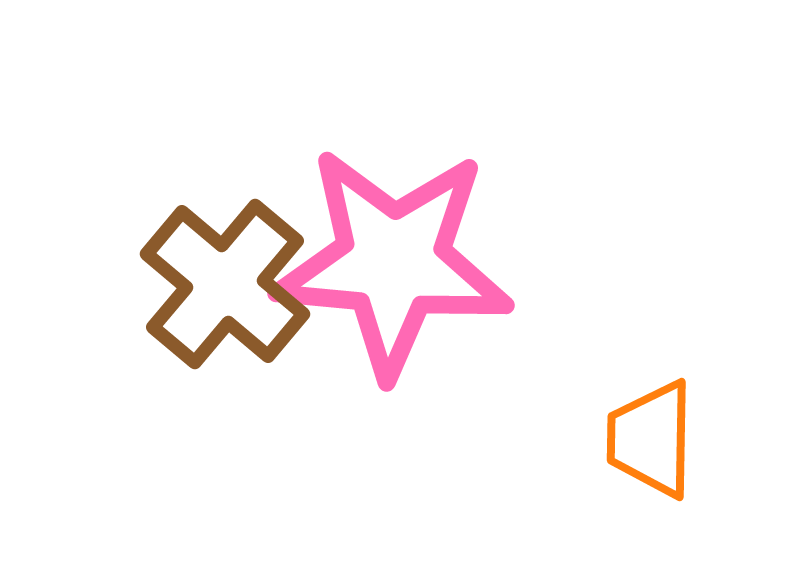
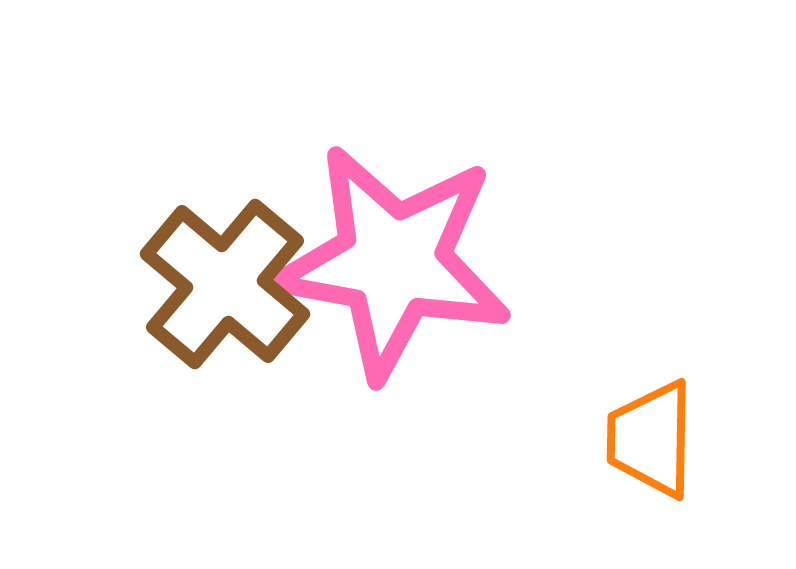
pink star: rotated 5 degrees clockwise
